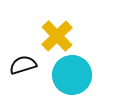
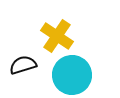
yellow cross: rotated 12 degrees counterclockwise
